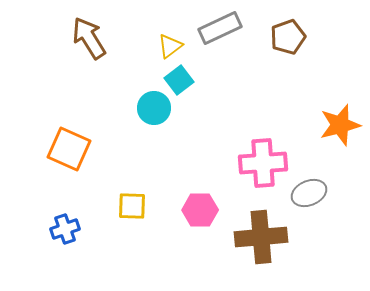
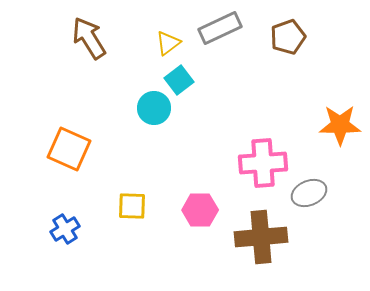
yellow triangle: moved 2 px left, 3 px up
orange star: rotated 15 degrees clockwise
blue cross: rotated 12 degrees counterclockwise
